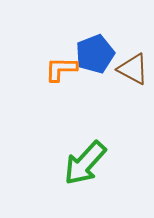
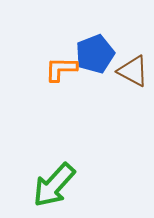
brown triangle: moved 2 px down
green arrow: moved 31 px left, 22 px down
